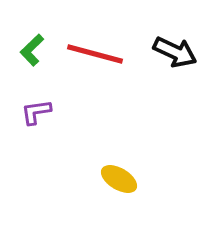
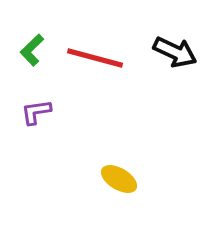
red line: moved 4 px down
